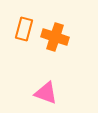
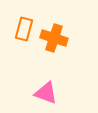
orange cross: moved 1 px left, 1 px down
